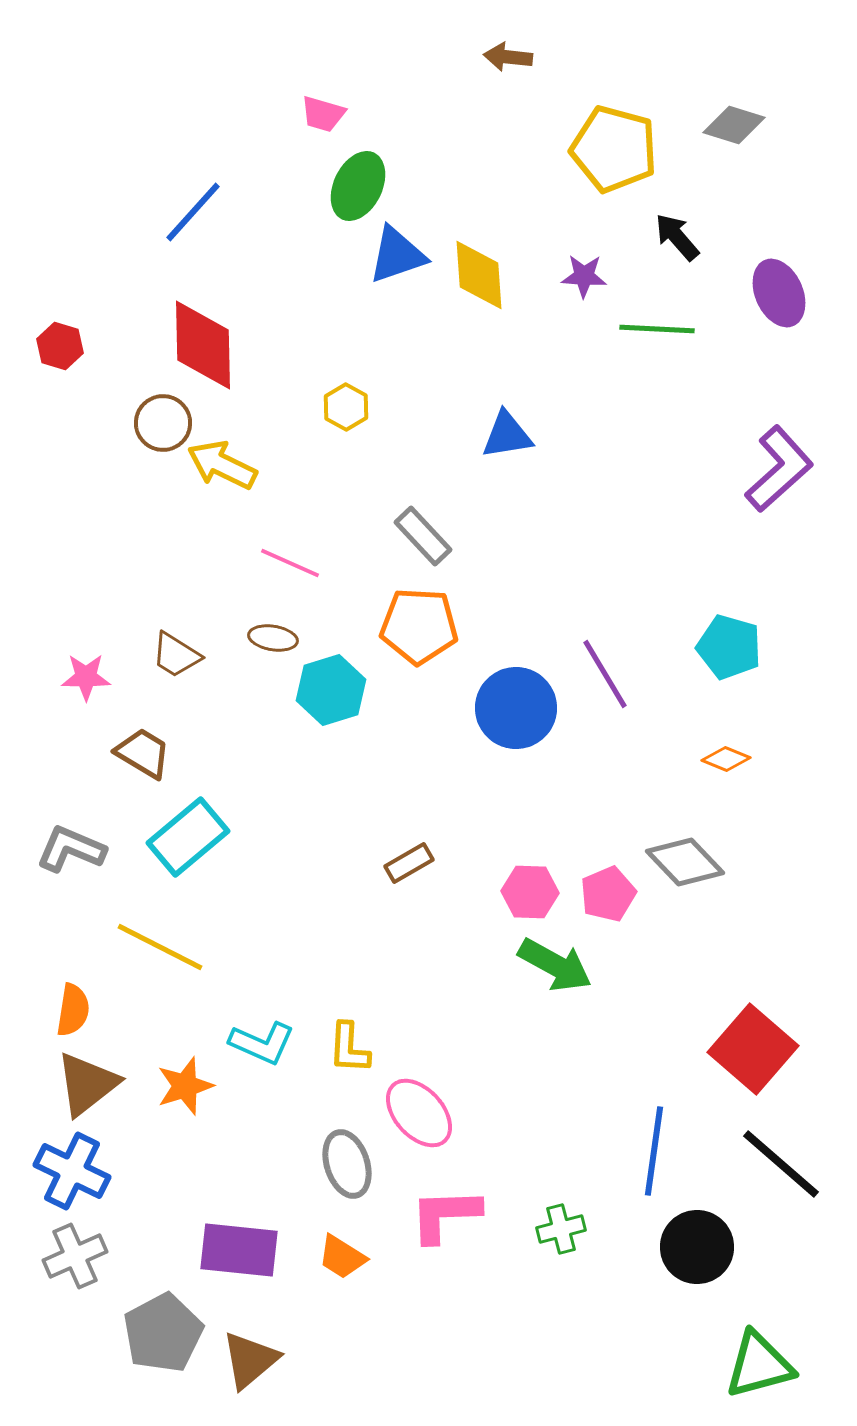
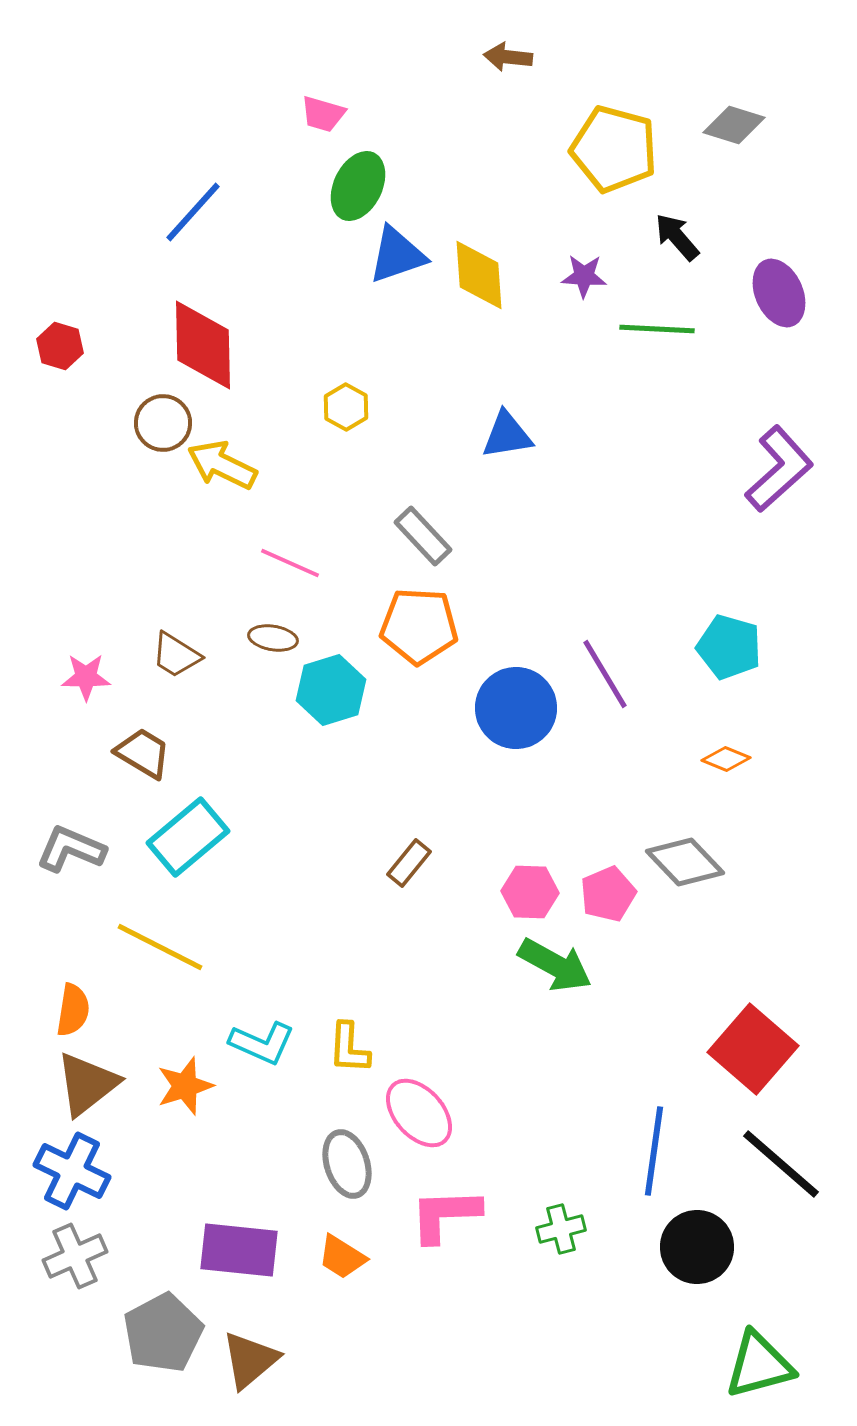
brown rectangle at (409, 863): rotated 21 degrees counterclockwise
